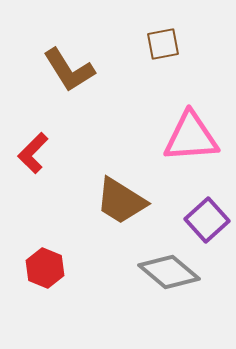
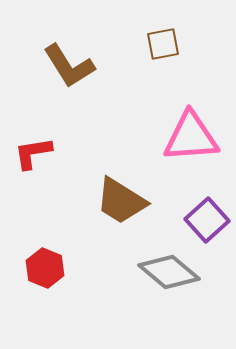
brown L-shape: moved 4 px up
red L-shape: rotated 36 degrees clockwise
